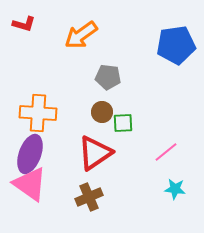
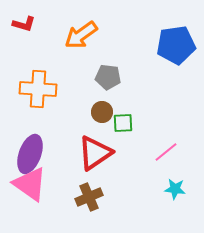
orange cross: moved 24 px up
